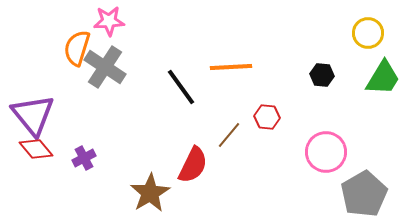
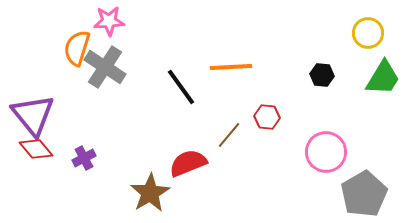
red semicircle: moved 5 px left, 2 px up; rotated 138 degrees counterclockwise
